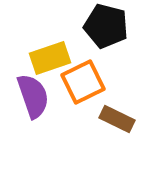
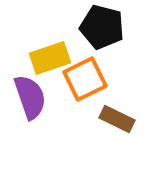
black pentagon: moved 4 px left, 1 px down
orange square: moved 2 px right, 3 px up
purple semicircle: moved 3 px left, 1 px down
